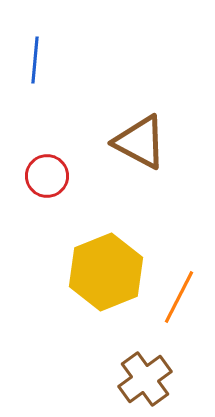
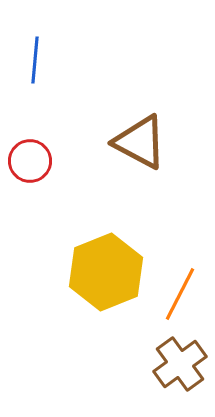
red circle: moved 17 px left, 15 px up
orange line: moved 1 px right, 3 px up
brown cross: moved 35 px right, 15 px up
